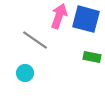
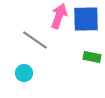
blue square: rotated 16 degrees counterclockwise
cyan circle: moved 1 px left
